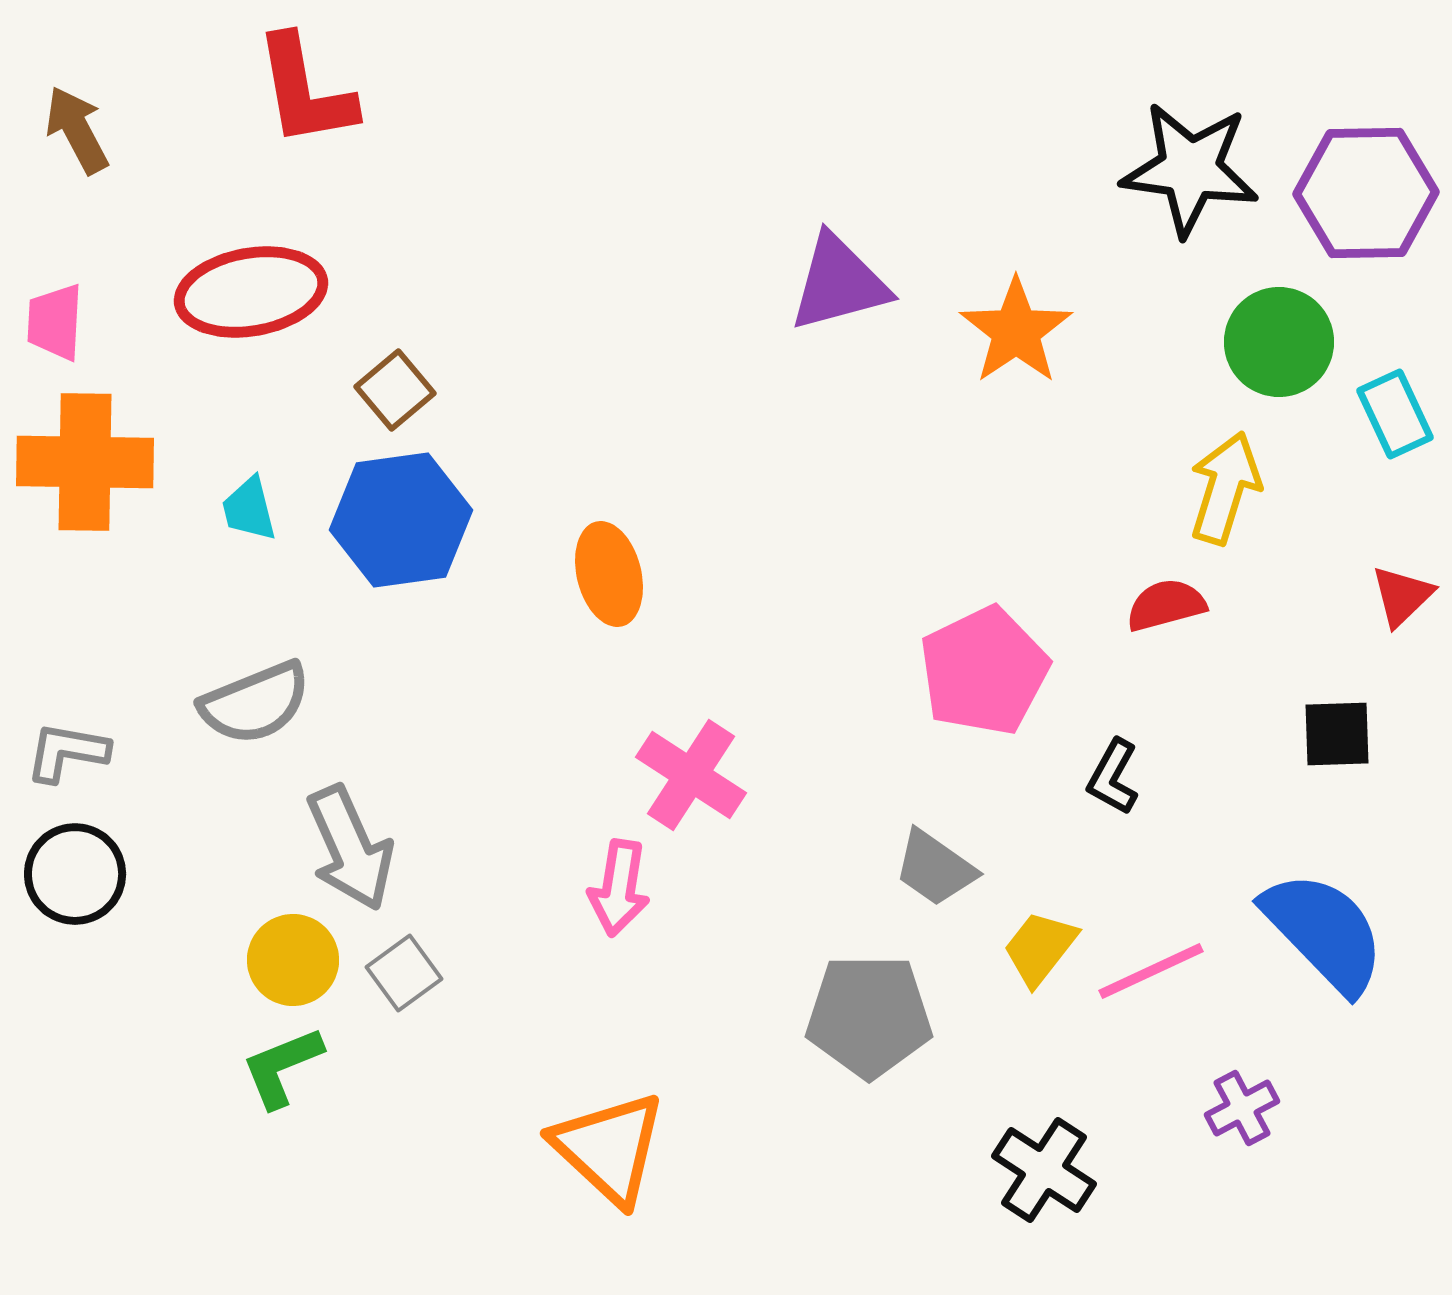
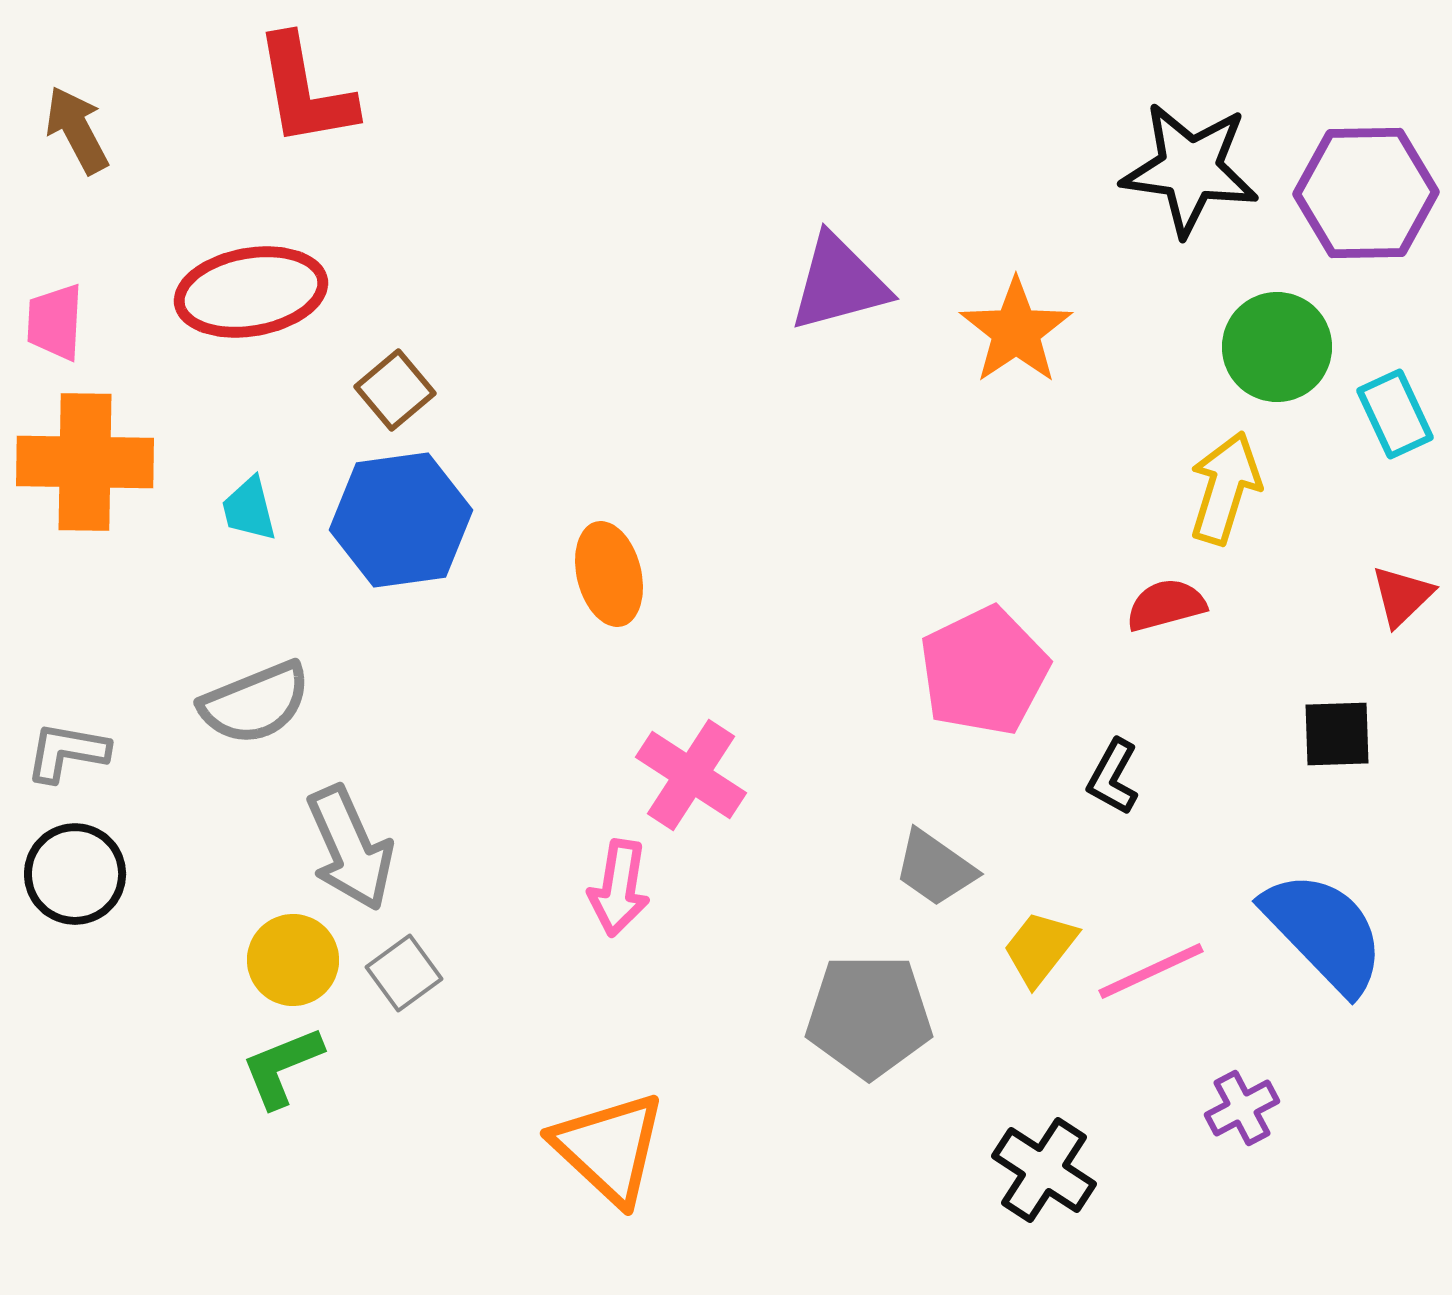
green circle: moved 2 px left, 5 px down
